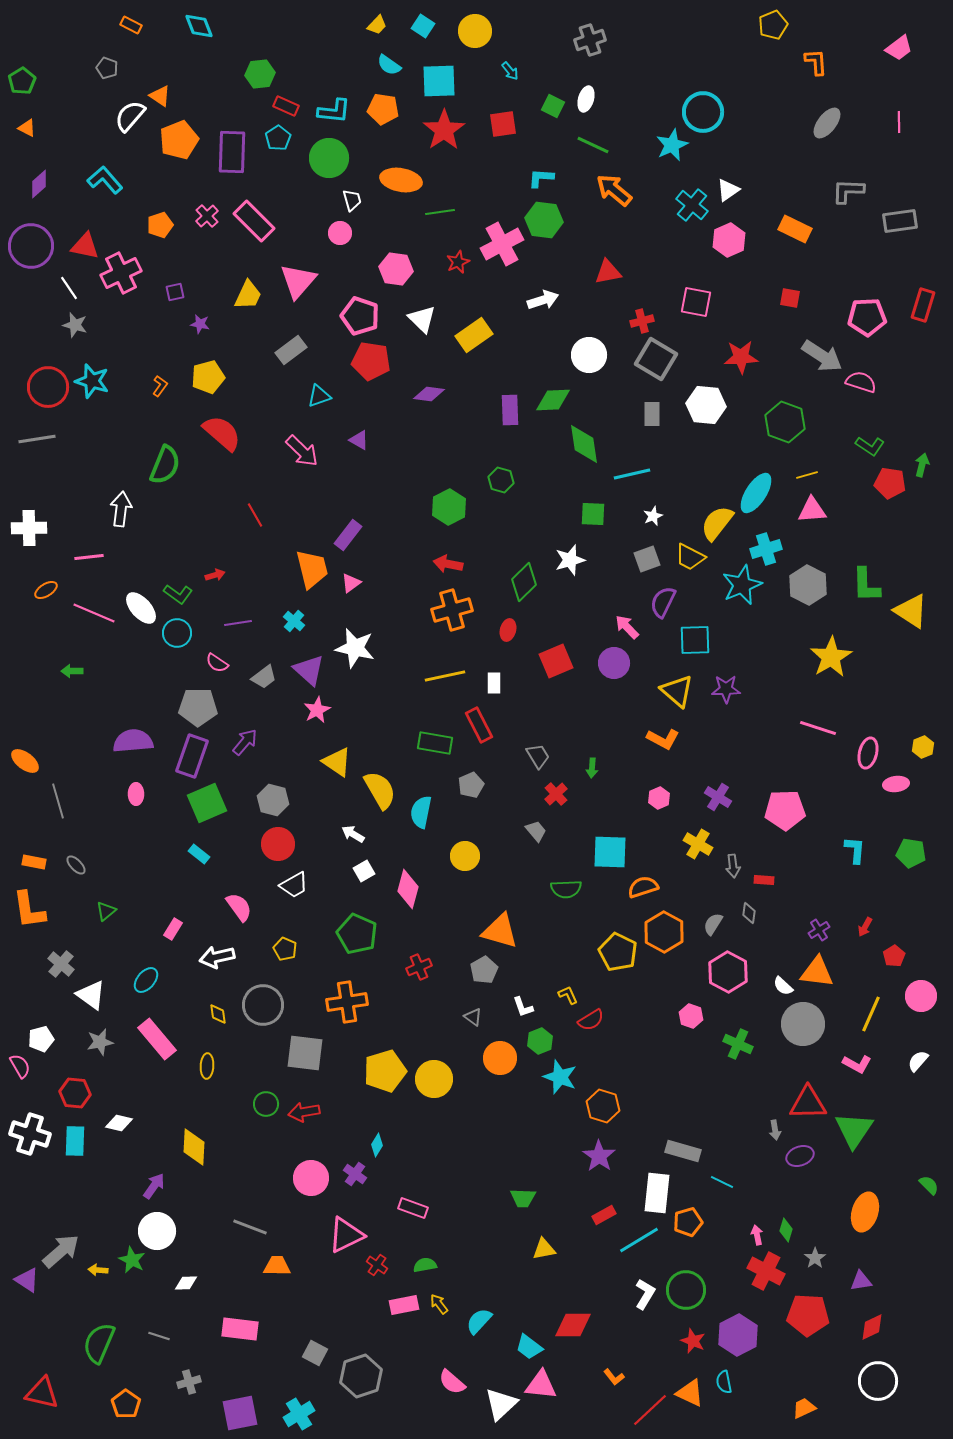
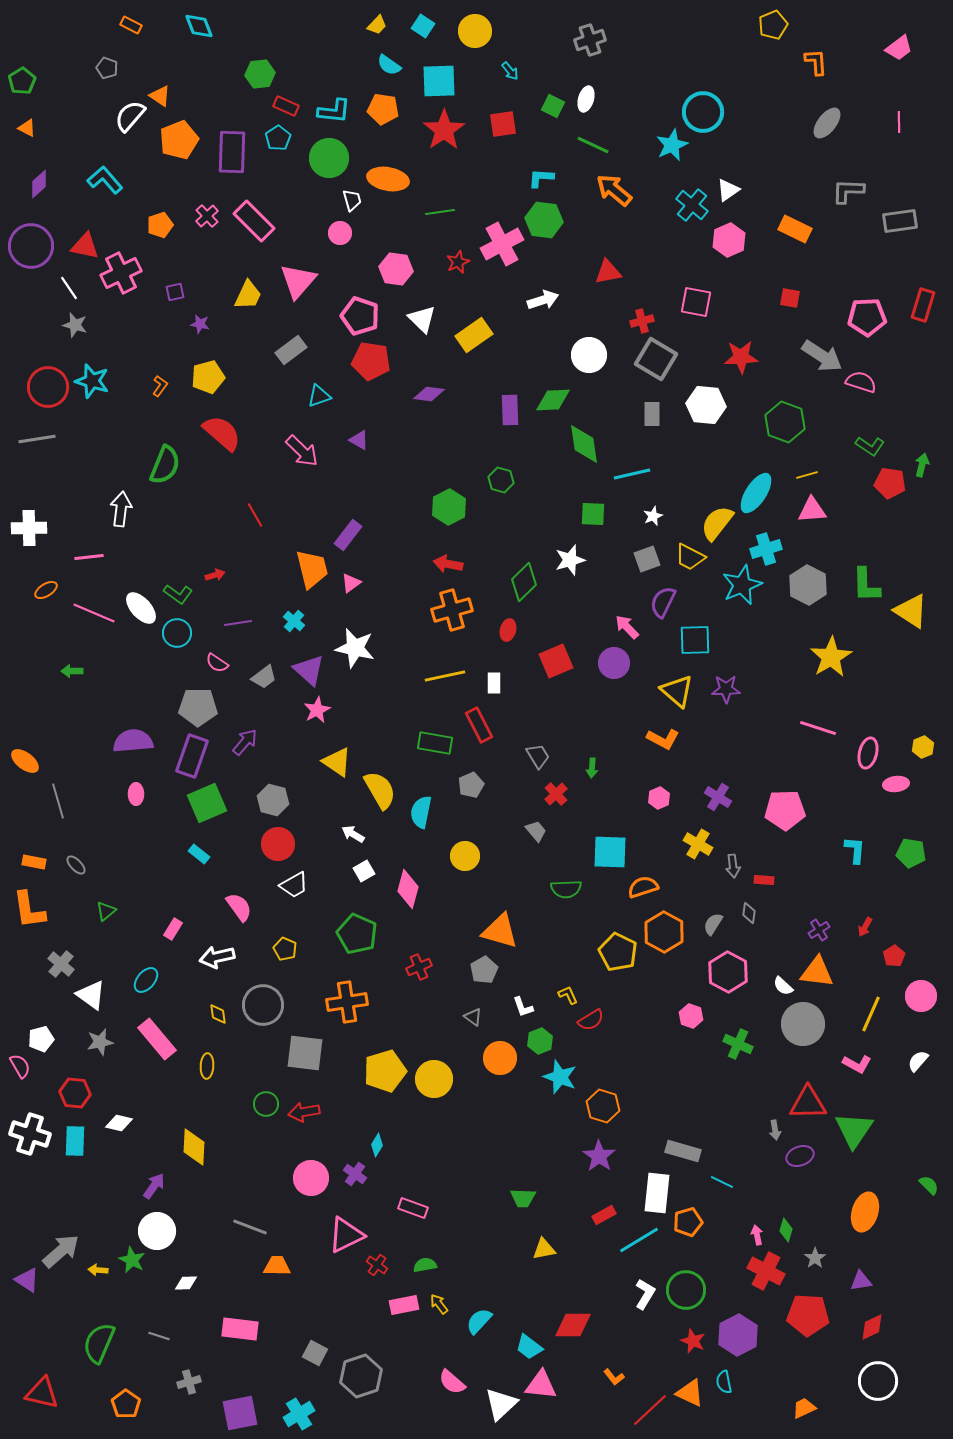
orange ellipse at (401, 180): moved 13 px left, 1 px up
